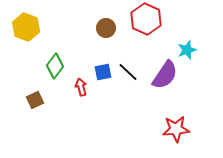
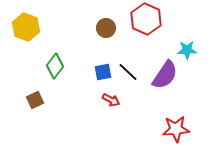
cyan star: rotated 18 degrees clockwise
red arrow: moved 30 px right, 13 px down; rotated 132 degrees clockwise
